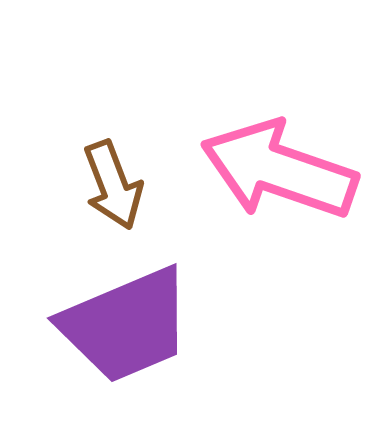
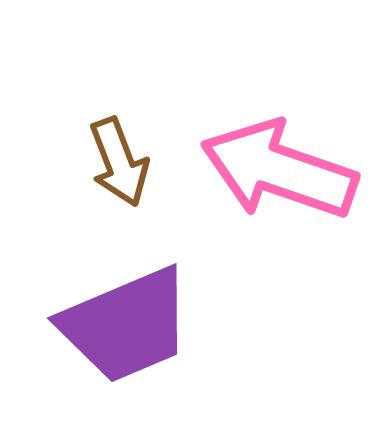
brown arrow: moved 6 px right, 23 px up
